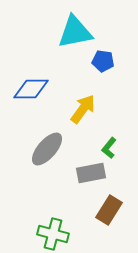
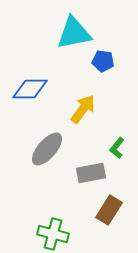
cyan triangle: moved 1 px left, 1 px down
blue diamond: moved 1 px left
green L-shape: moved 8 px right
